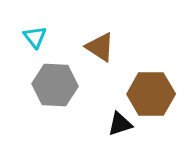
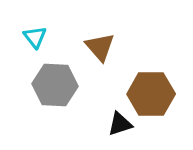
brown triangle: rotated 16 degrees clockwise
